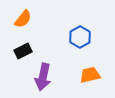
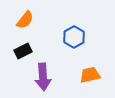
orange semicircle: moved 2 px right, 1 px down
blue hexagon: moved 6 px left
purple arrow: rotated 16 degrees counterclockwise
